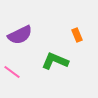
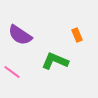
purple semicircle: rotated 60 degrees clockwise
